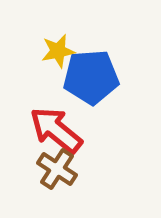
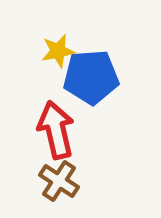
red arrow: rotated 38 degrees clockwise
brown cross: moved 2 px right, 12 px down
